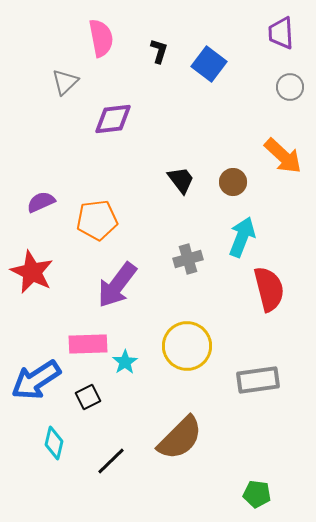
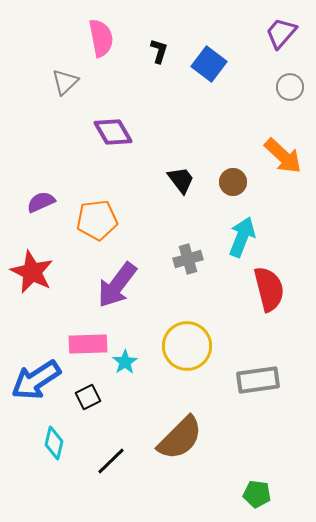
purple trapezoid: rotated 44 degrees clockwise
purple diamond: moved 13 px down; rotated 66 degrees clockwise
